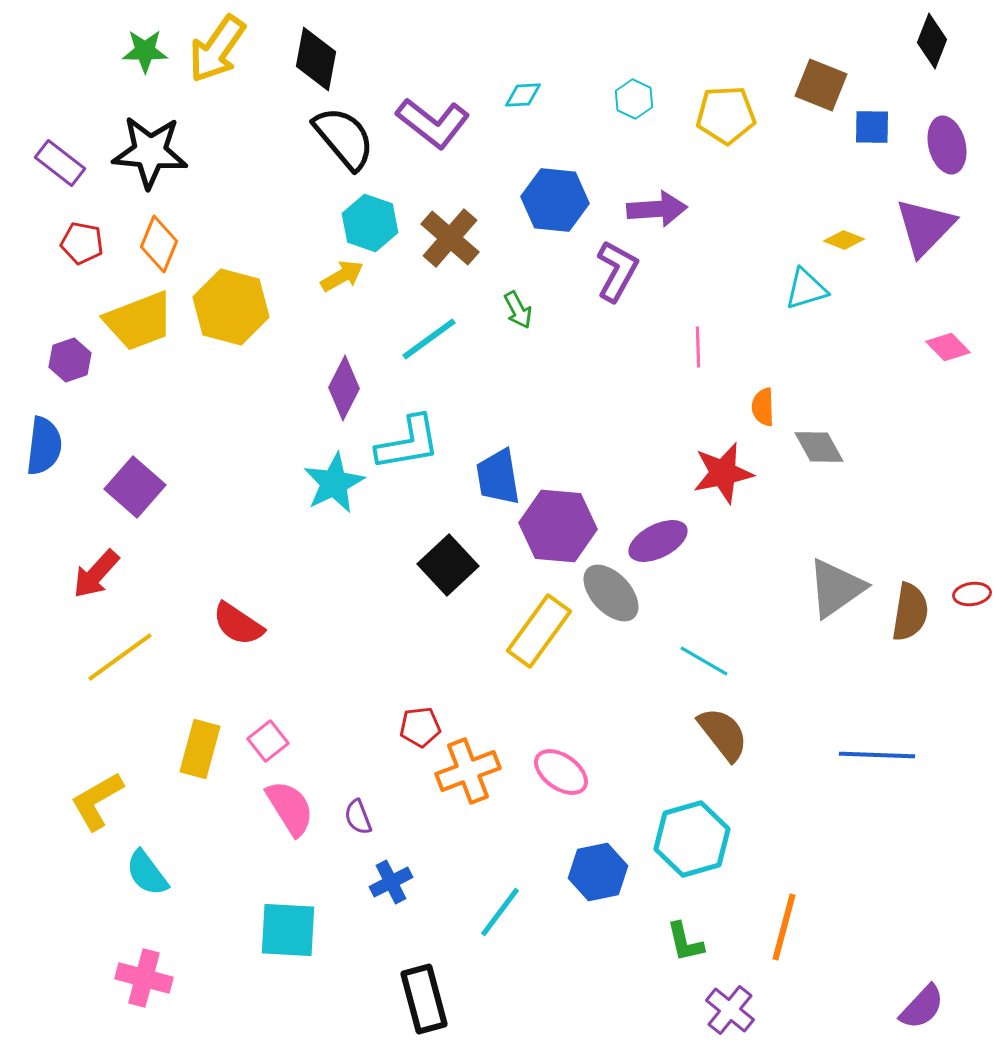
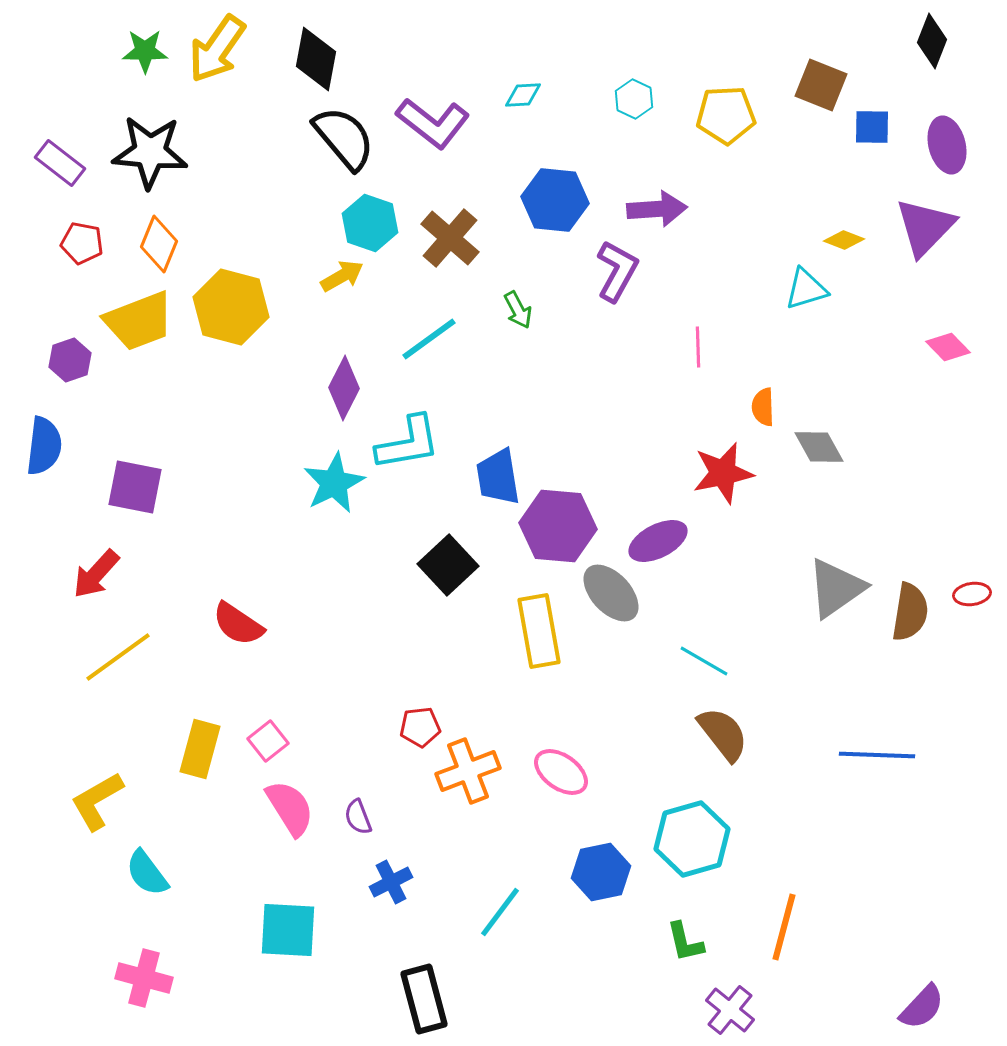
purple square at (135, 487): rotated 30 degrees counterclockwise
yellow rectangle at (539, 631): rotated 46 degrees counterclockwise
yellow line at (120, 657): moved 2 px left
blue hexagon at (598, 872): moved 3 px right
